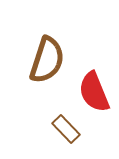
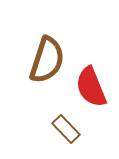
red semicircle: moved 3 px left, 5 px up
